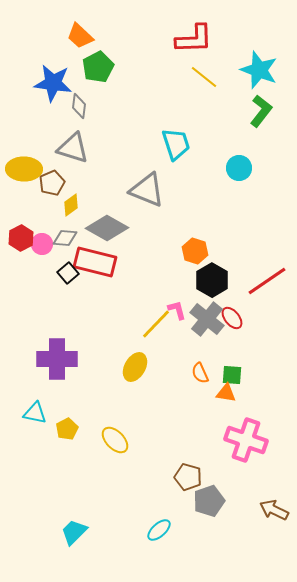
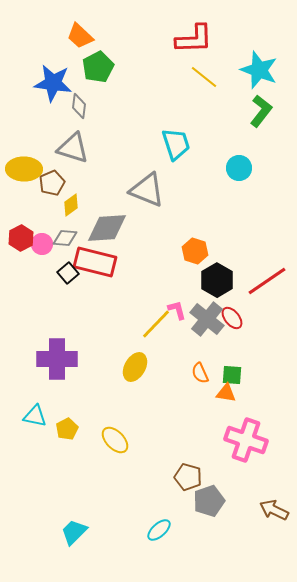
gray diamond at (107, 228): rotated 33 degrees counterclockwise
black hexagon at (212, 280): moved 5 px right
cyan triangle at (35, 413): moved 3 px down
